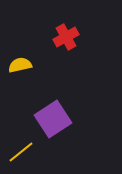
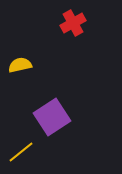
red cross: moved 7 px right, 14 px up
purple square: moved 1 px left, 2 px up
